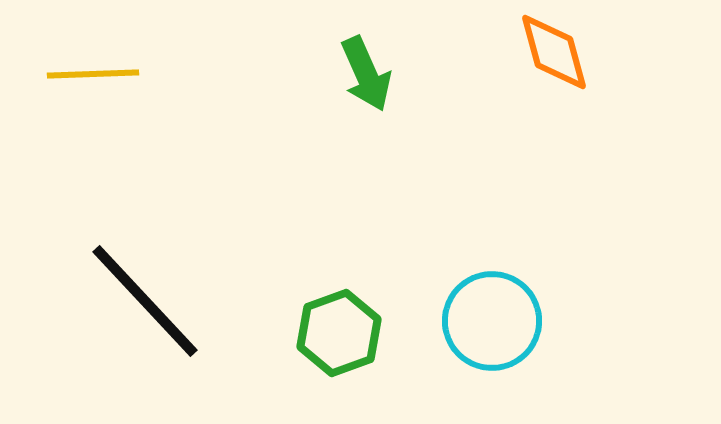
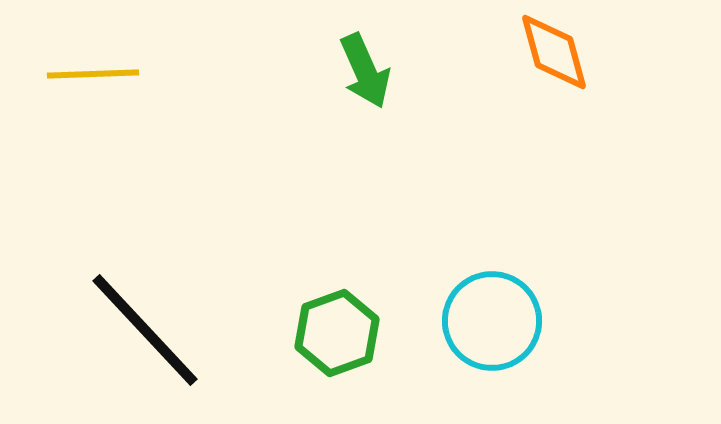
green arrow: moved 1 px left, 3 px up
black line: moved 29 px down
green hexagon: moved 2 px left
